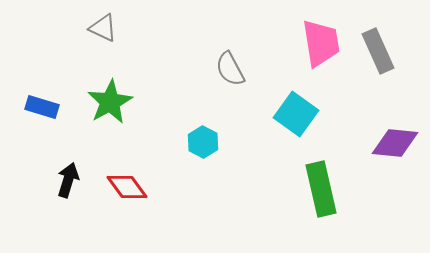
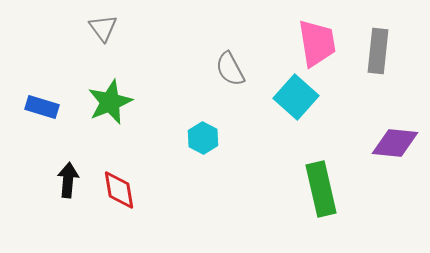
gray triangle: rotated 28 degrees clockwise
pink trapezoid: moved 4 px left
gray rectangle: rotated 30 degrees clockwise
green star: rotated 6 degrees clockwise
cyan square: moved 17 px up; rotated 6 degrees clockwise
cyan hexagon: moved 4 px up
black arrow: rotated 12 degrees counterclockwise
red diamond: moved 8 px left, 3 px down; rotated 27 degrees clockwise
